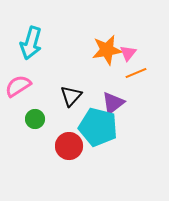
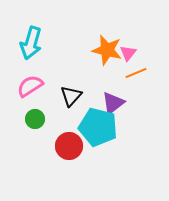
orange star: rotated 24 degrees clockwise
pink semicircle: moved 12 px right
